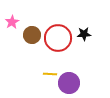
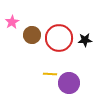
black star: moved 1 px right, 6 px down
red circle: moved 1 px right
